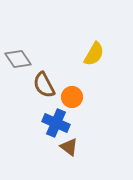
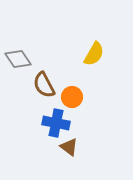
blue cross: rotated 12 degrees counterclockwise
